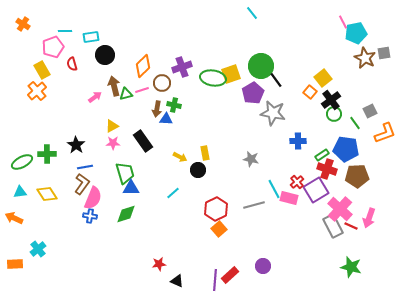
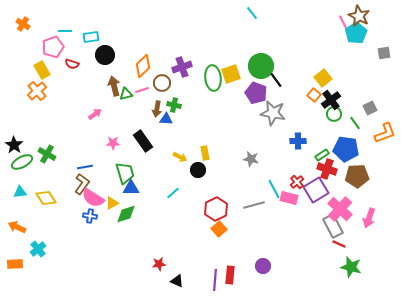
cyan pentagon at (356, 33): rotated 20 degrees counterclockwise
brown star at (365, 58): moved 6 px left, 42 px up
red semicircle at (72, 64): rotated 56 degrees counterclockwise
green ellipse at (213, 78): rotated 75 degrees clockwise
orange square at (310, 92): moved 4 px right, 3 px down
purple pentagon at (253, 93): moved 3 px right; rotated 20 degrees counterclockwise
pink arrow at (95, 97): moved 17 px down
gray square at (370, 111): moved 3 px up
yellow triangle at (112, 126): moved 77 px down
black star at (76, 145): moved 62 px left
green cross at (47, 154): rotated 30 degrees clockwise
yellow diamond at (47, 194): moved 1 px left, 4 px down
pink semicircle at (93, 198): rotated 100 degrees clockwise
orange arrow at (14, 218): moved 3 px right, 9 px down
red line at (351, 226): moved 12 px left, 18 px down
red rectangle at (230, 275): rotated 42 degrees counterclockwise
